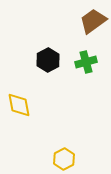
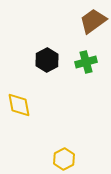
black hexagon: moved 1 px left
